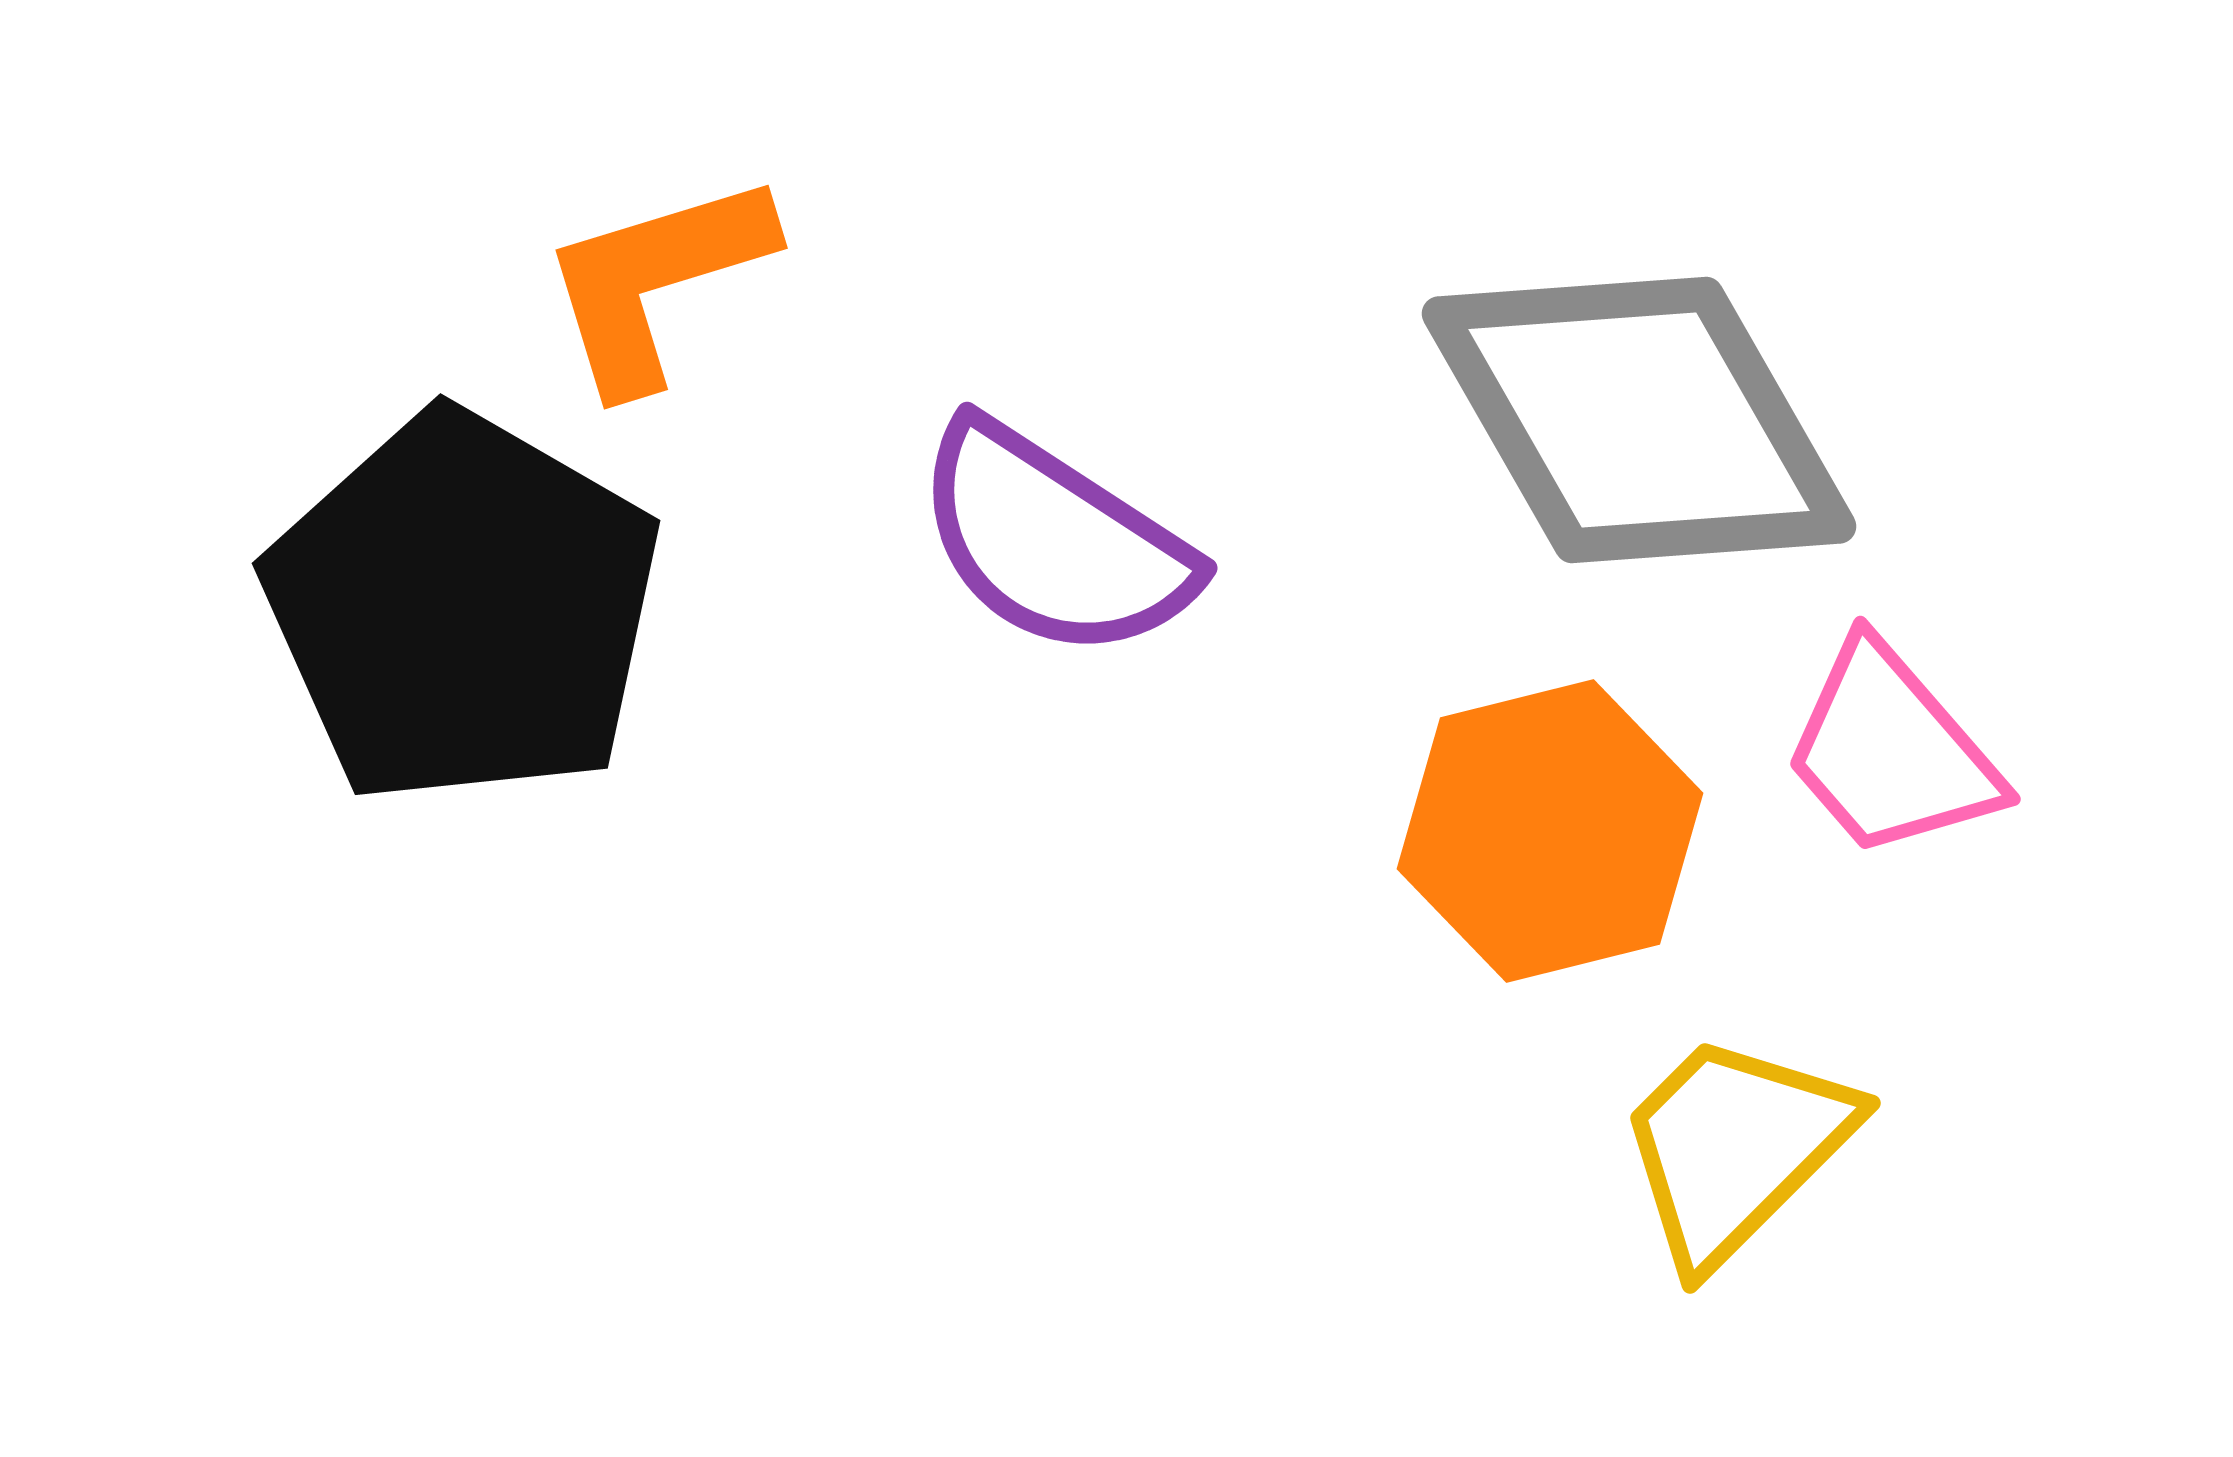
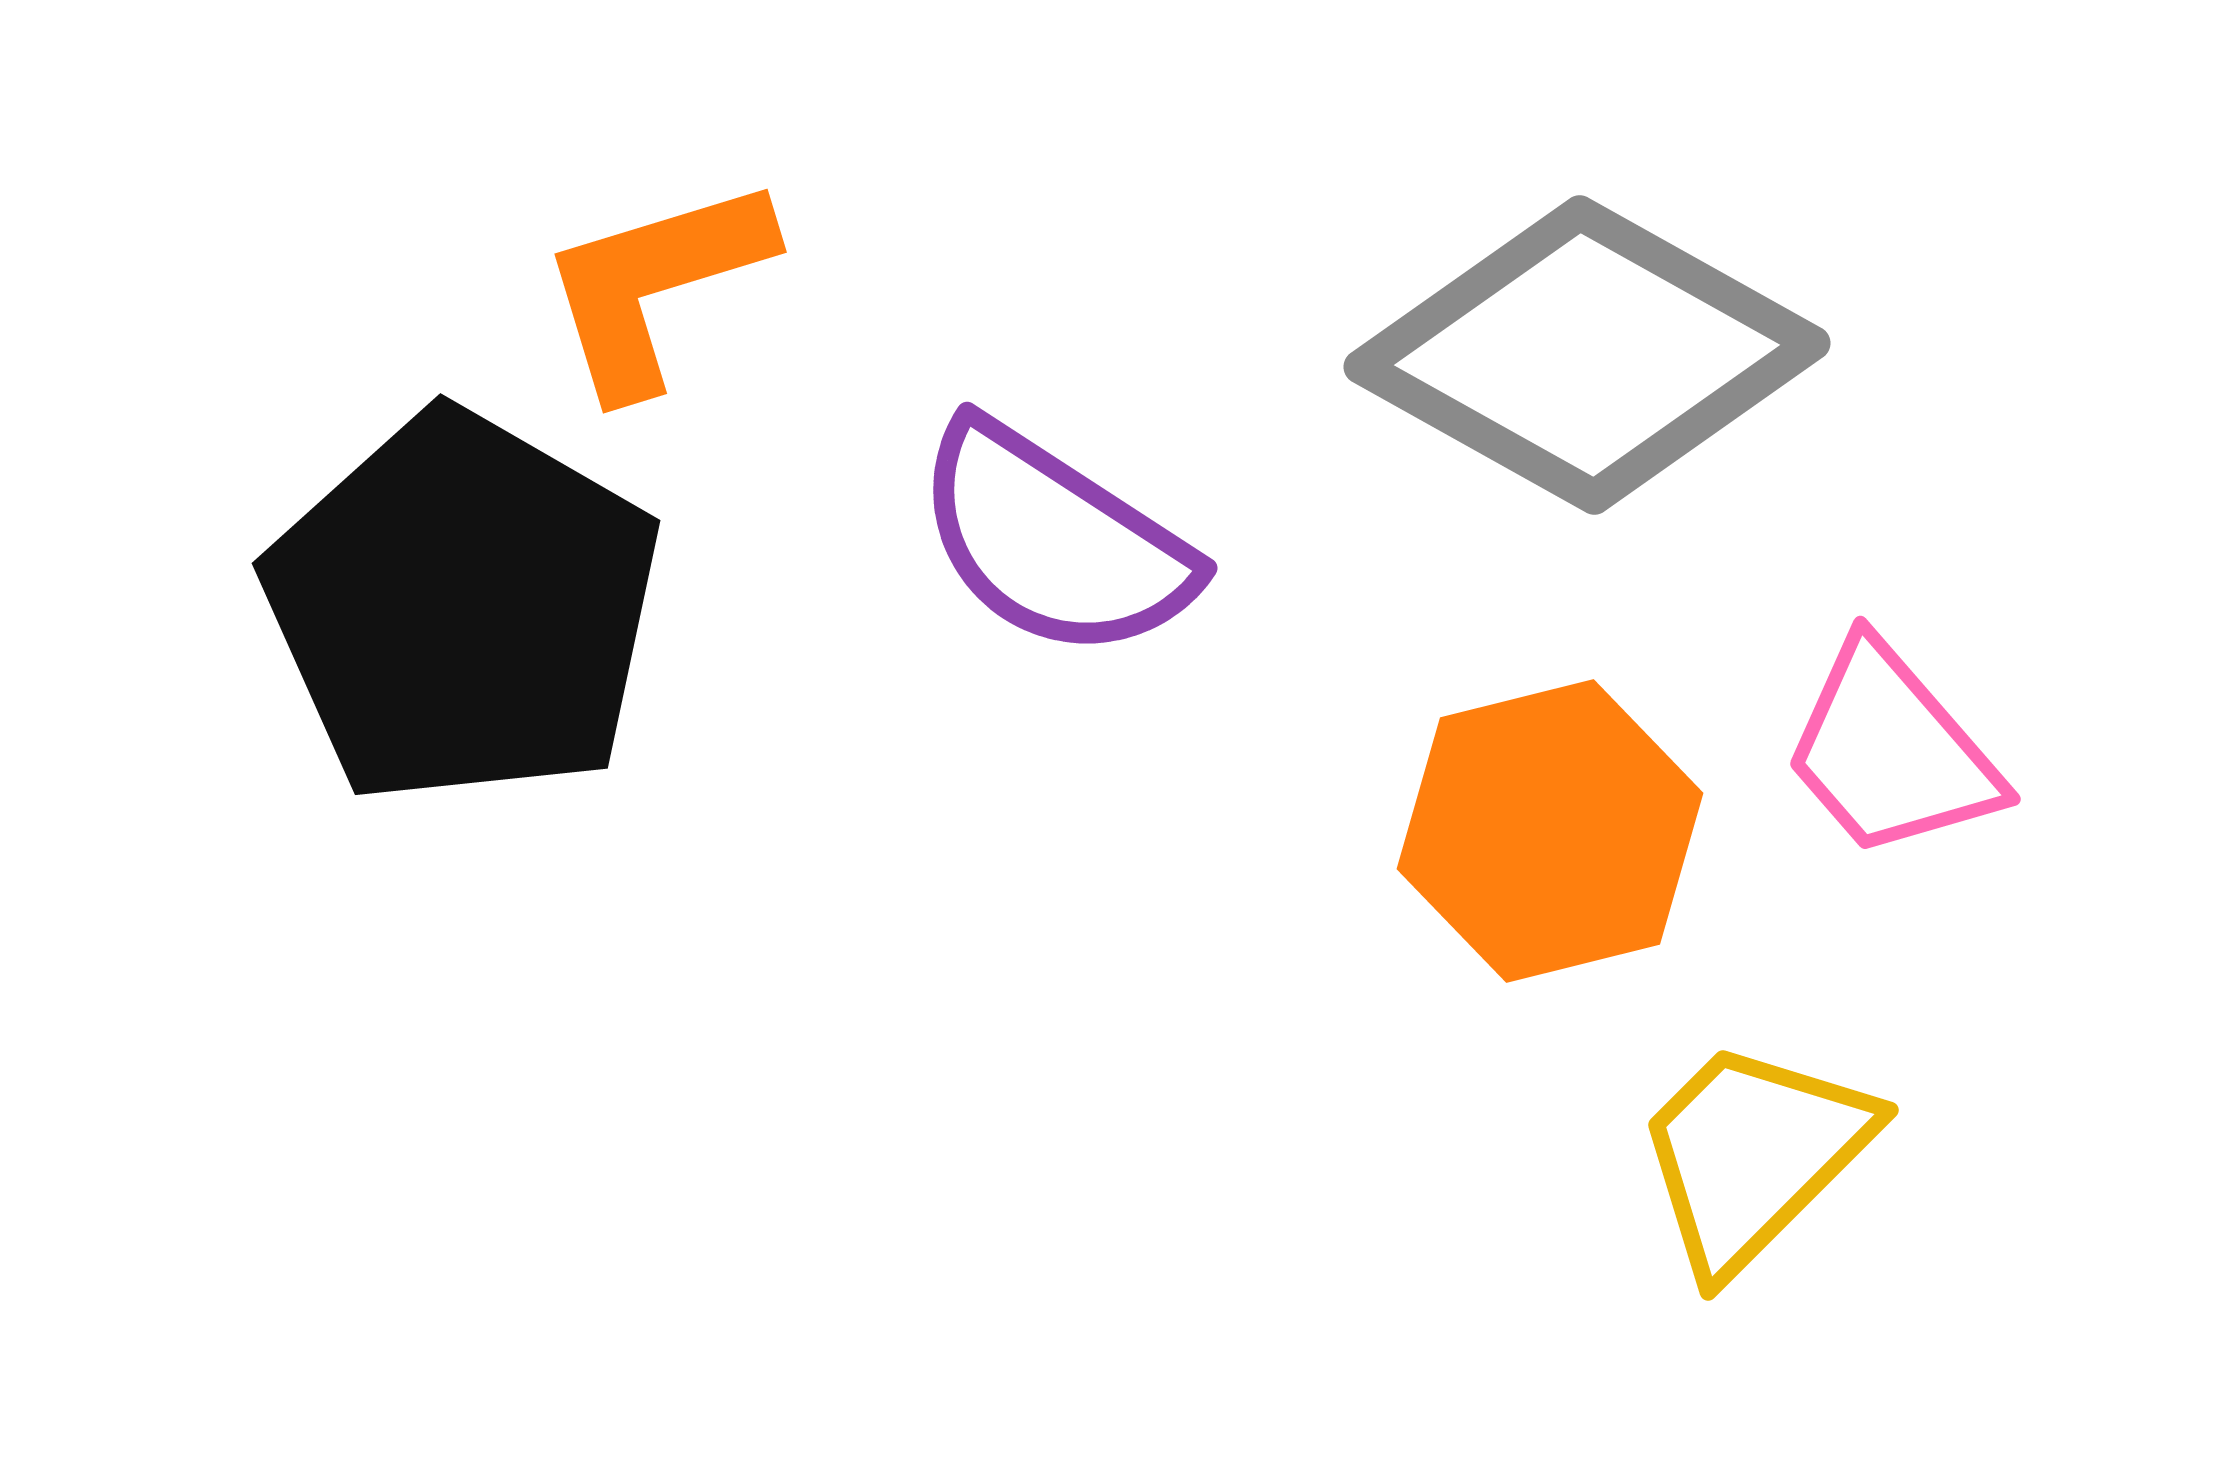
orange L-shape: moved 1 px left, 4 px down
gray diamond: moved 52 px left, 65 px up; rotated 31 degrees counterclockwise
yellow trapezoid: moved 18 px right, 7 px down
